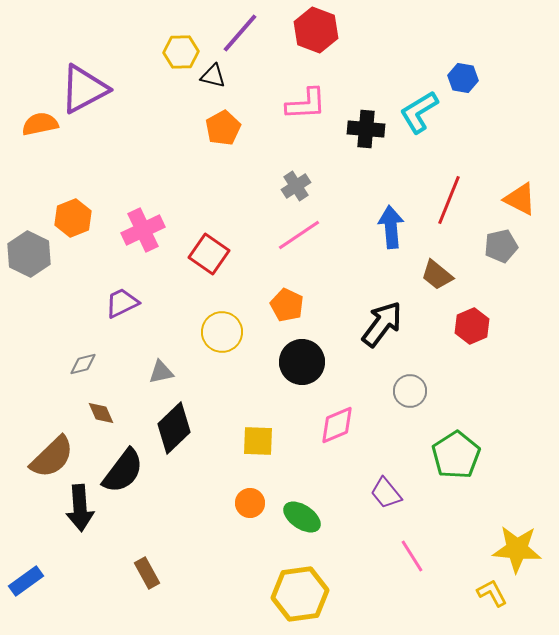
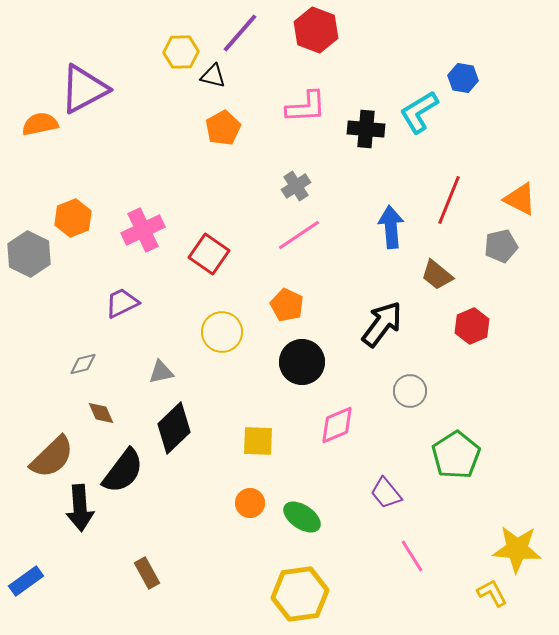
pink L-shape at (306, 104): moved 3 px down
